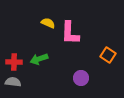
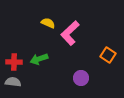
pink L-shape: rotated 45 degrees clockwise
